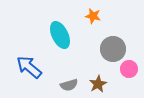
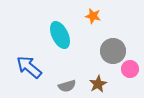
gray circle: moved 2 px down
pink circle: moved 1 px right
gray semicircle: moved 2 px left, 1 px down
